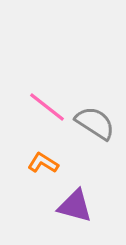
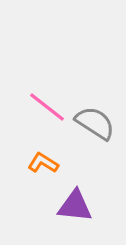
purple triangle: rotated 9 degrees counterclockwise
